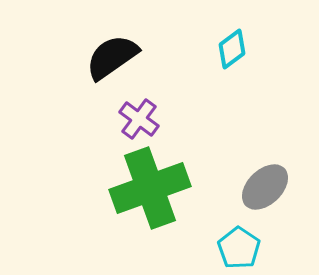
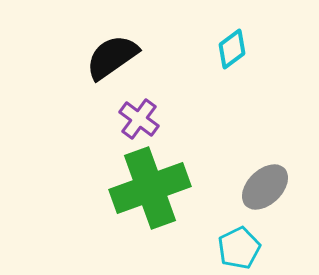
cyan pentagon: rotated 12 degrees clockwise
